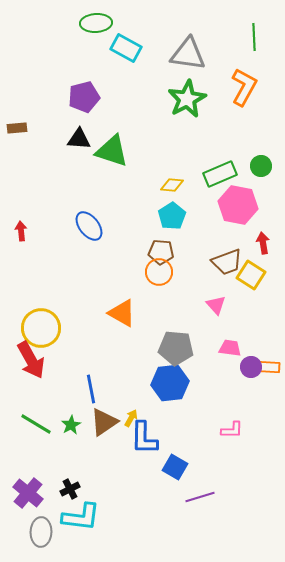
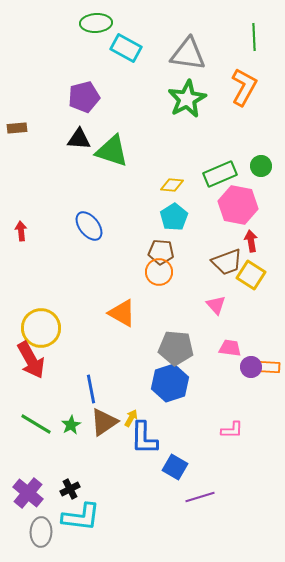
cyan pentagon at (172, 216): moved 2 px right, 1 px down
red arrow at (263, 243): moved 12 px left, 2 px up
blue hexagon at (170, 383): rotated 12 degrees counterclockwise
